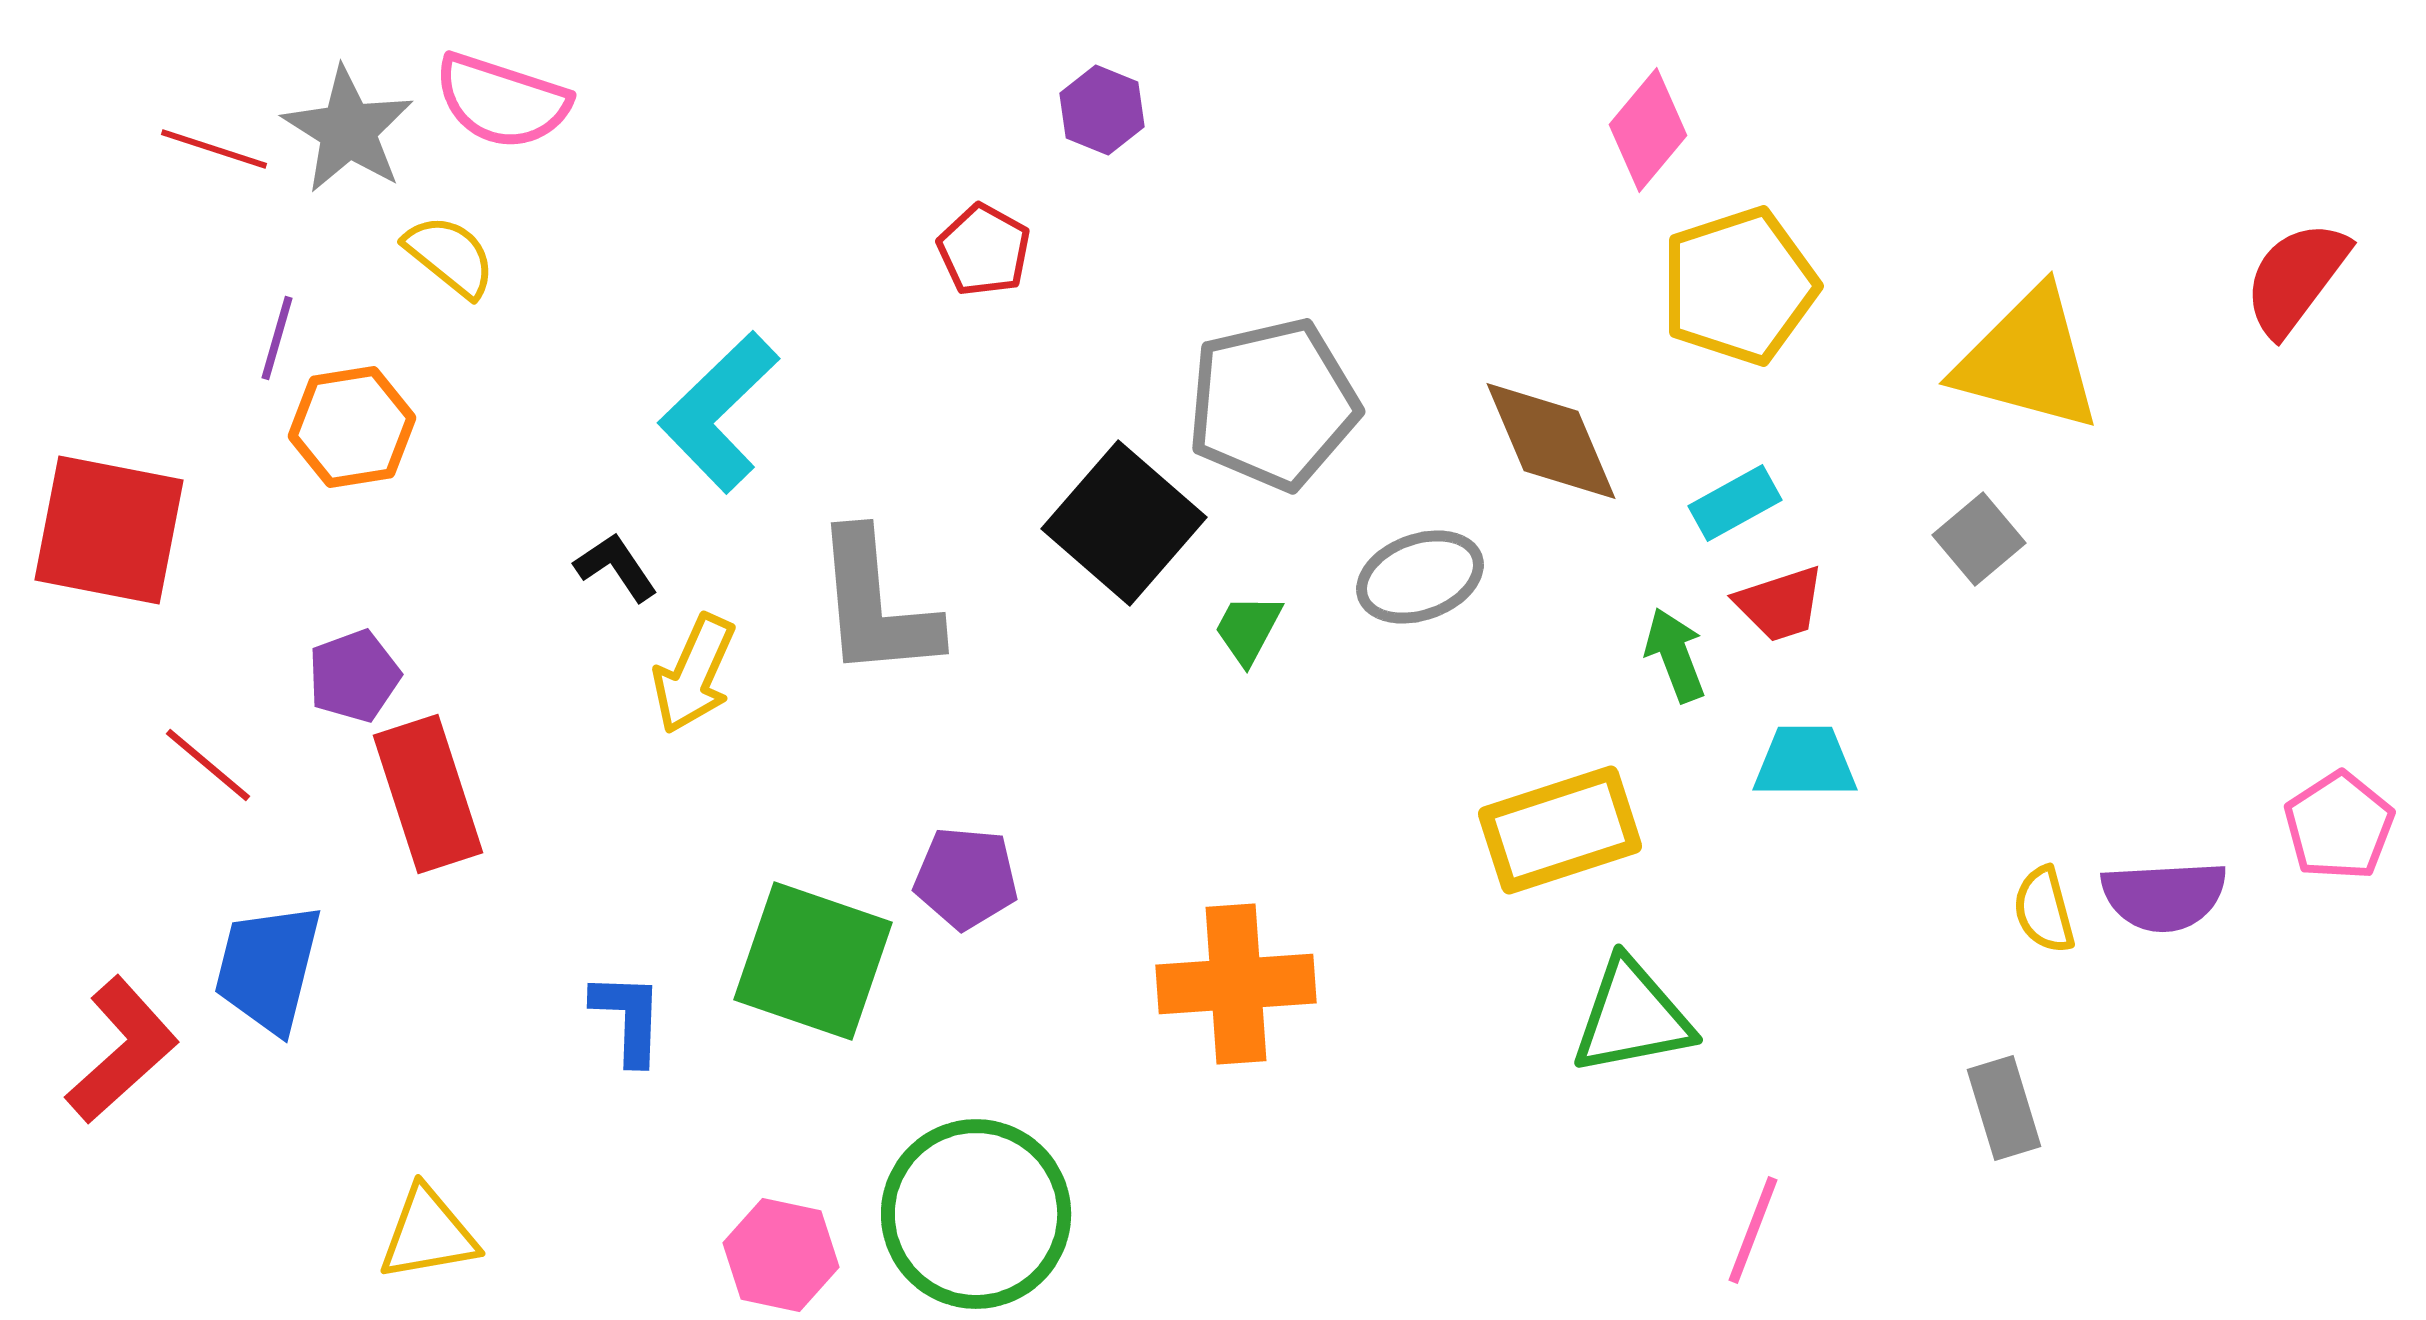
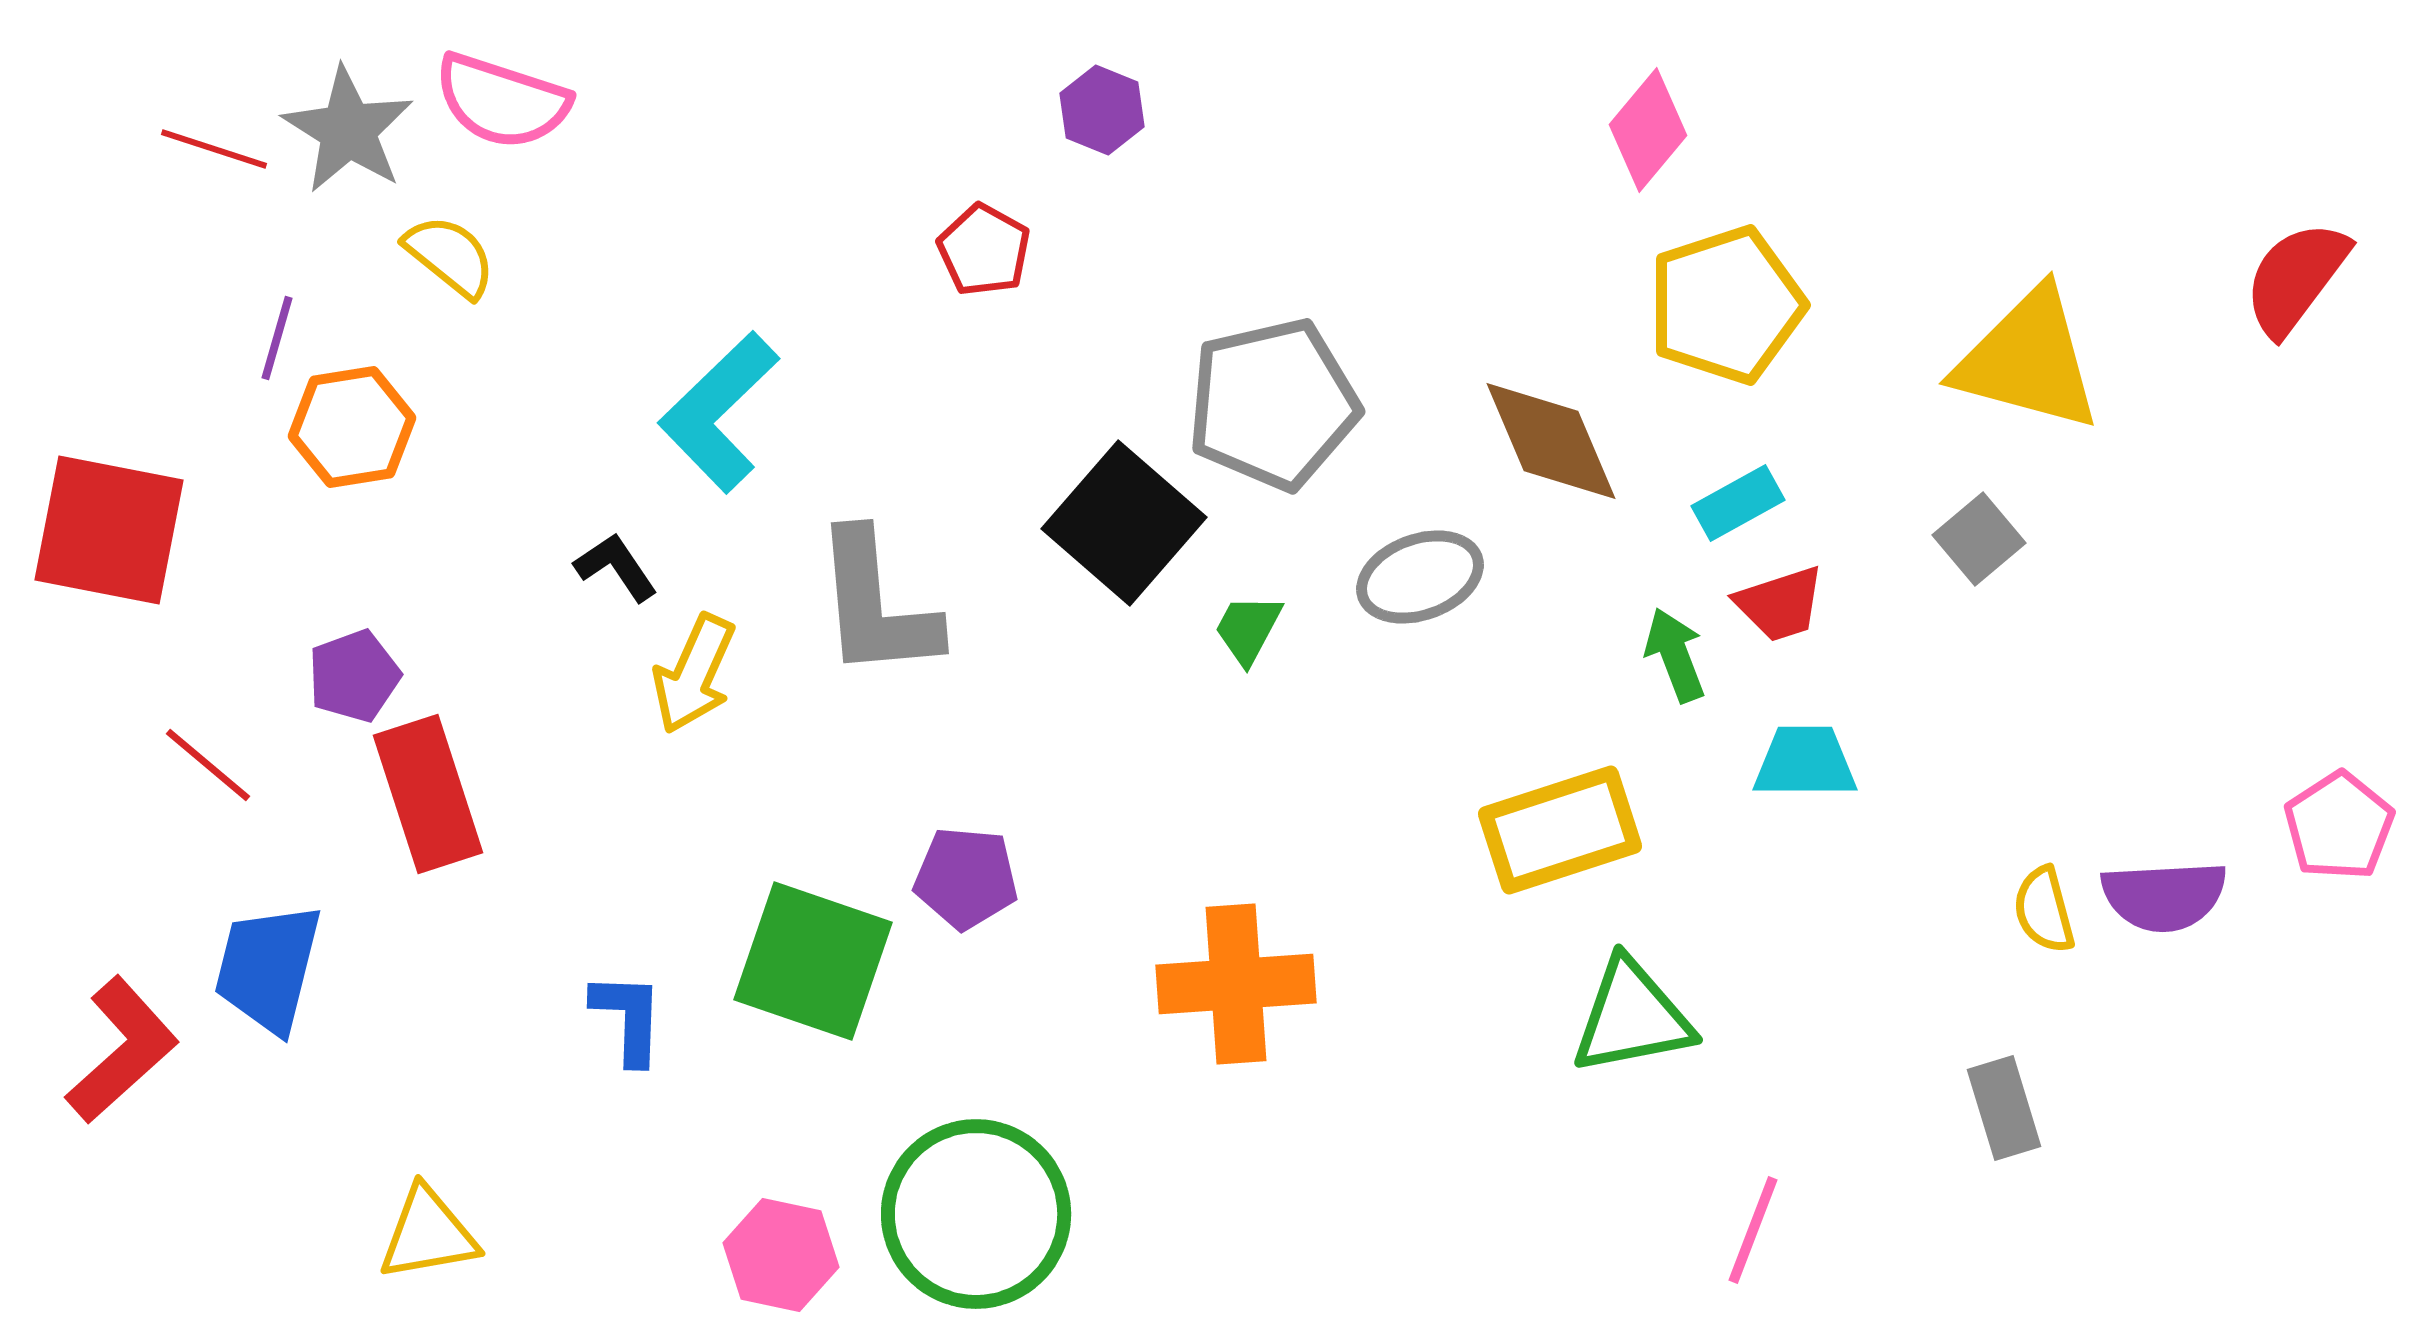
yellow pentagon at (1739, 286): moved 13 px left, 19 px down
cyan rectangle at (1735, 503): moved 3 px right
